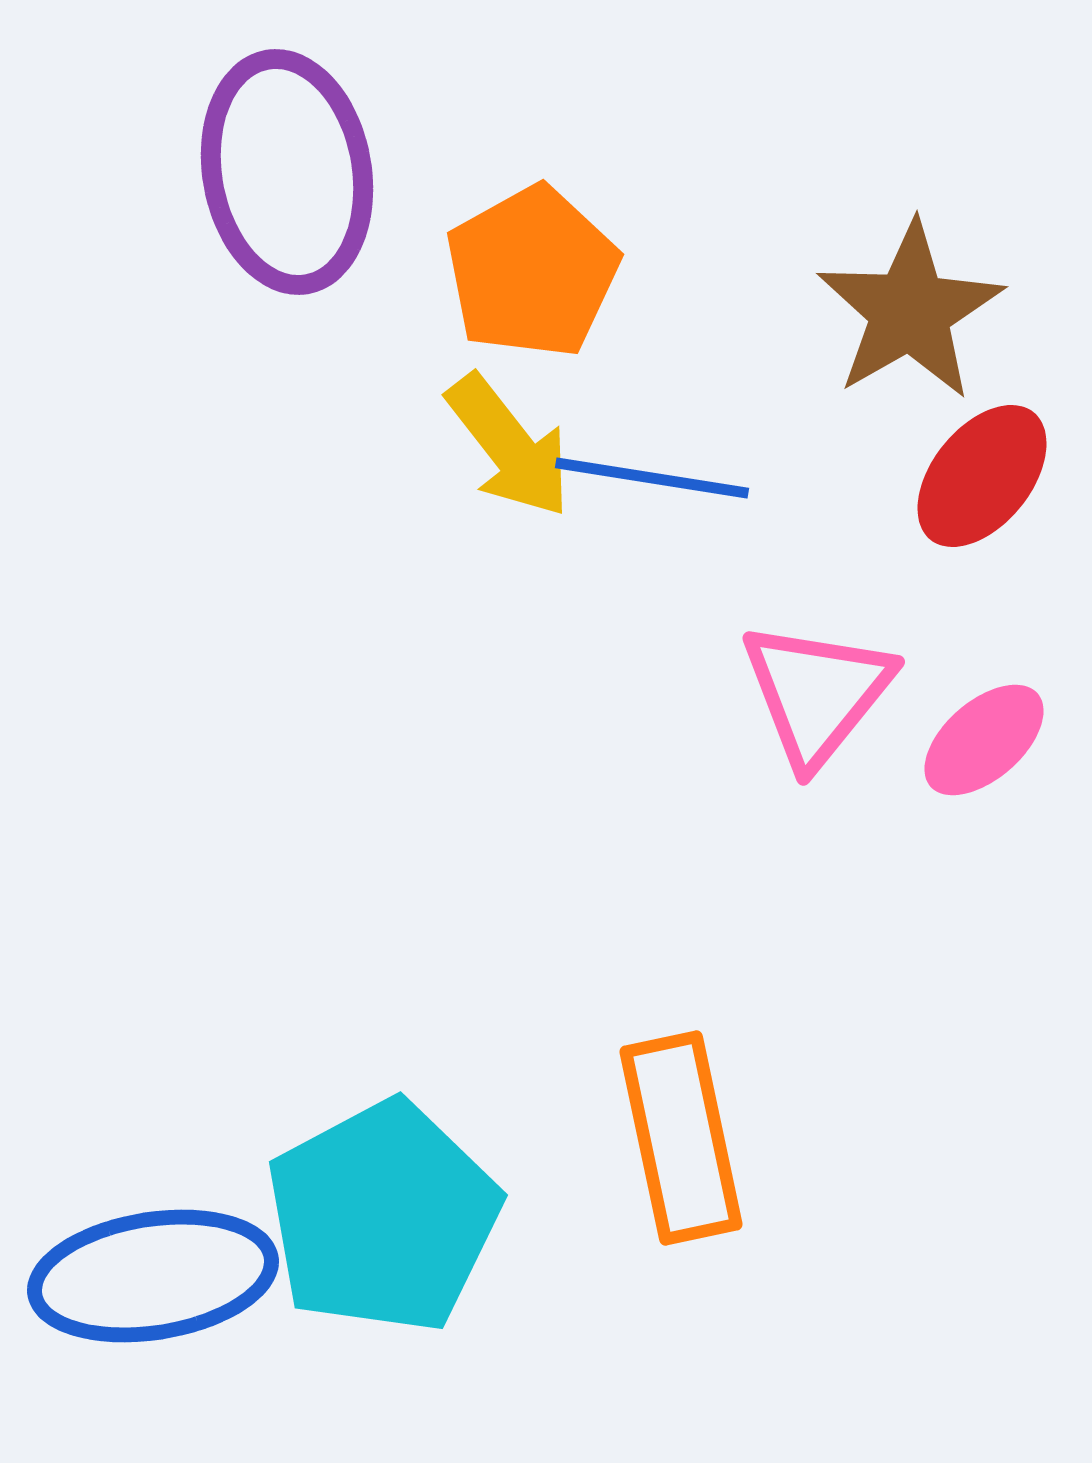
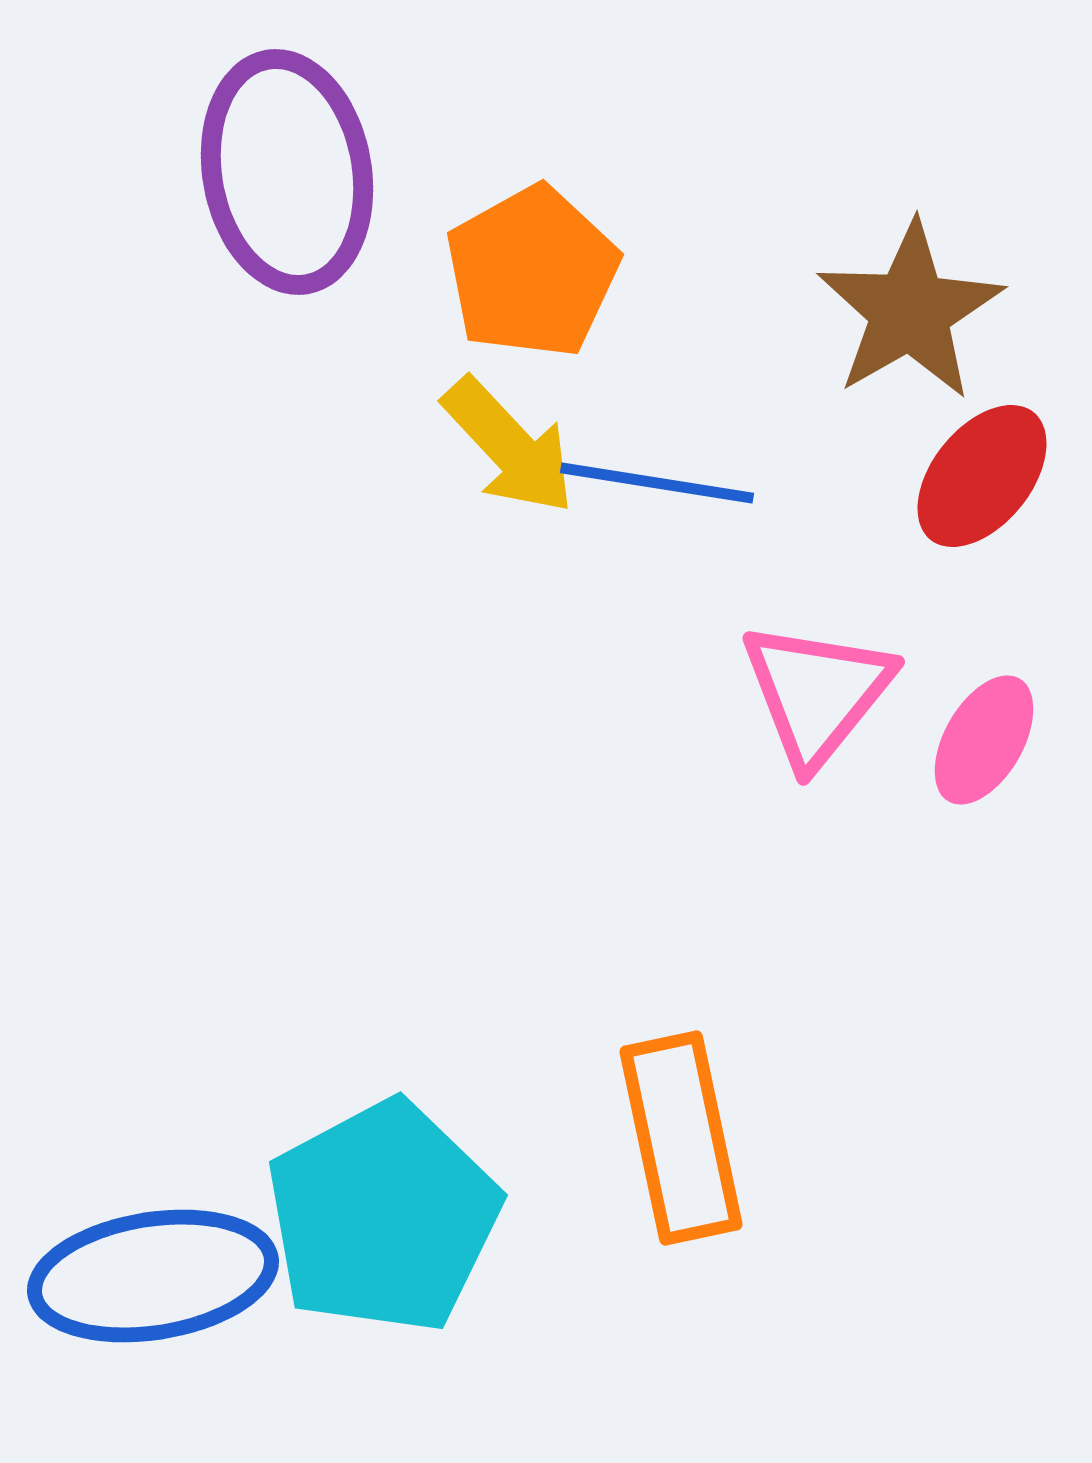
yellow arrow: rotated 5 degrees counterclockwise
blue line: moved 5 px right, 5 px down
pink ellipse: rotated 19 degrees counterclockwise
